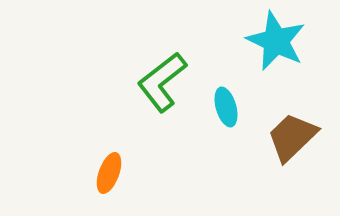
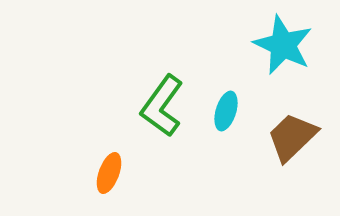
cyan star: moved 7 px right, 4 px down
green L-shape: moved 24 px down; rotated 16 degrees counterclockwise
cyan ellipse: moved 4 px down; rotated 33 degrees clockwise
